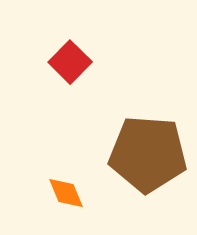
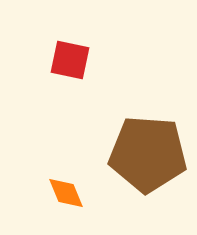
red square: moved 2 px up; rotated 33 degrees counterclockwise
